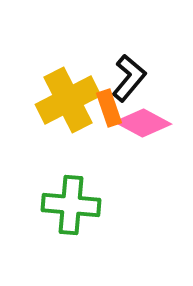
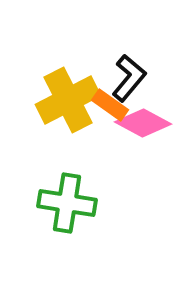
orange rectangle: moved 1 px right, 3 px up; rotated 36 degrees counterclockwise
green cross: moved 4 px left, 2 px up; rotated 4 degrees clockwise
